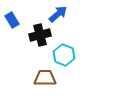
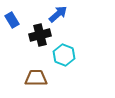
brown trapezoid: moved 9 px left
